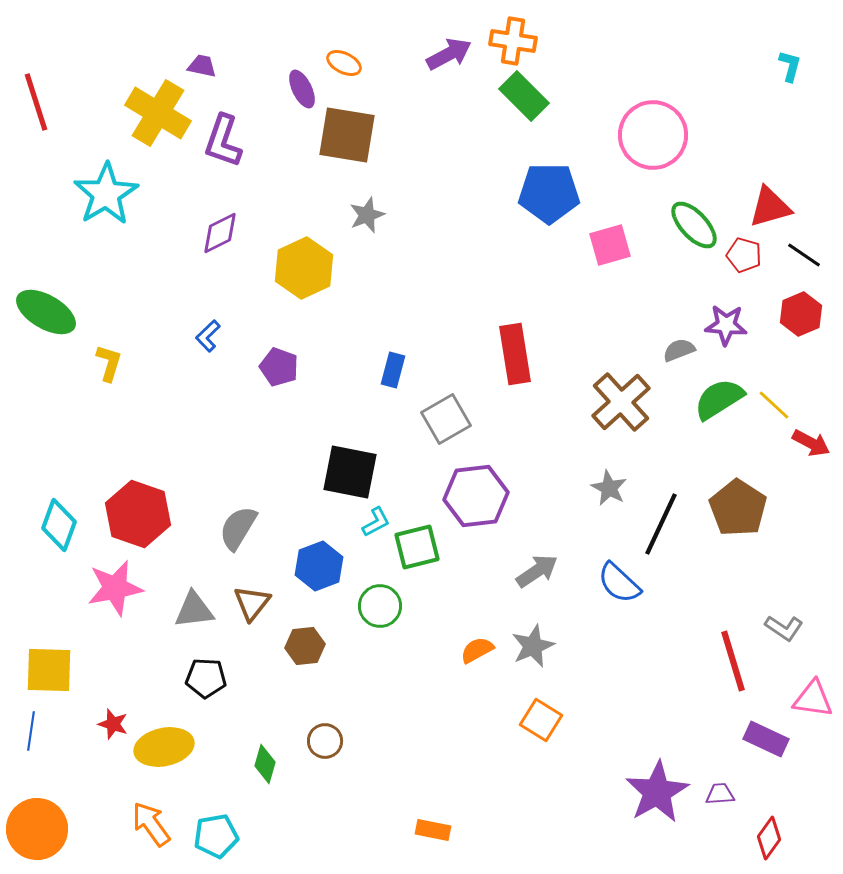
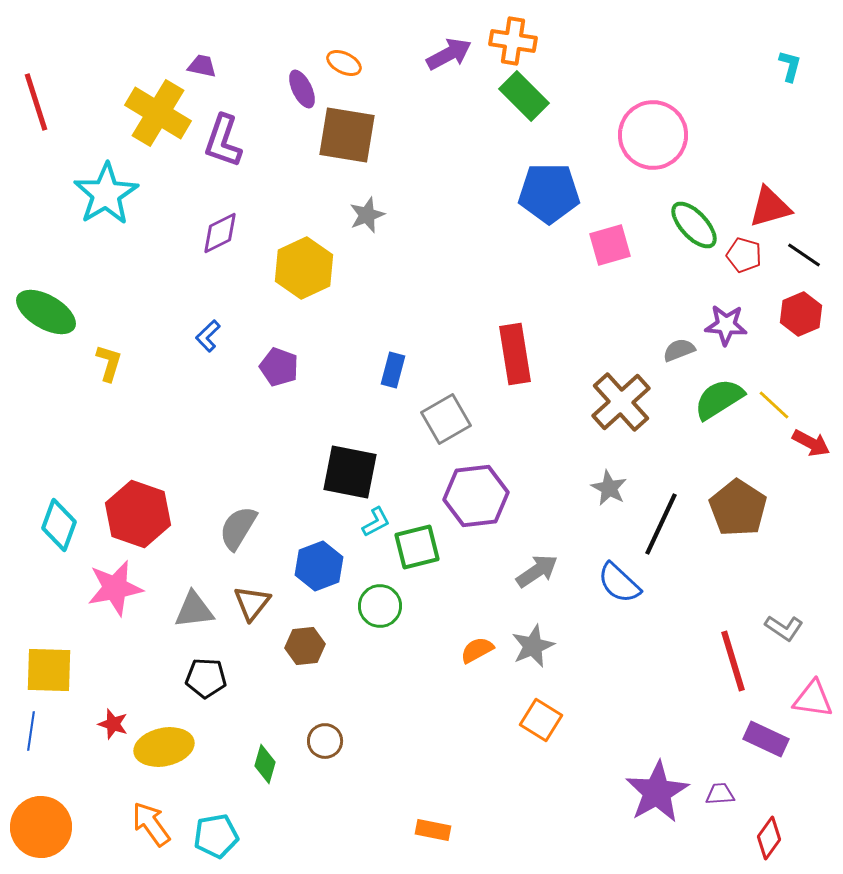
orange circle at (37, 829): moved 4 px right, 2 px up
